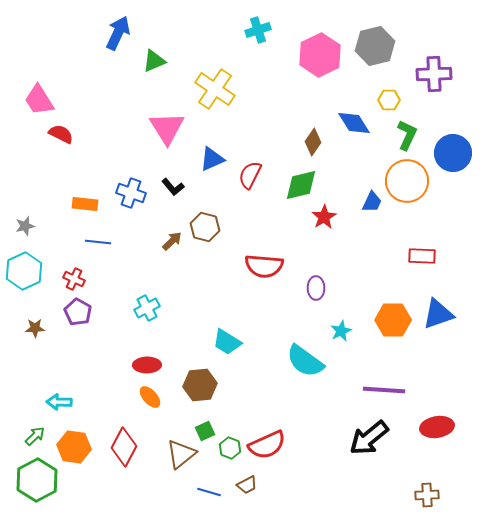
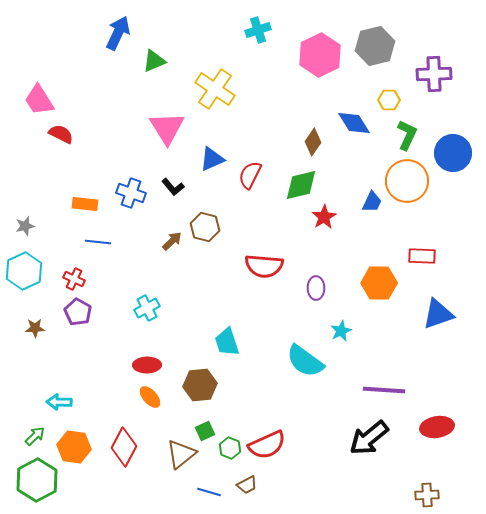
orange hexagon at (393, 320): moved 14 px left, 37 px up
cyan trapezoid at (227, 342): rotated 40 degrees clockwise
